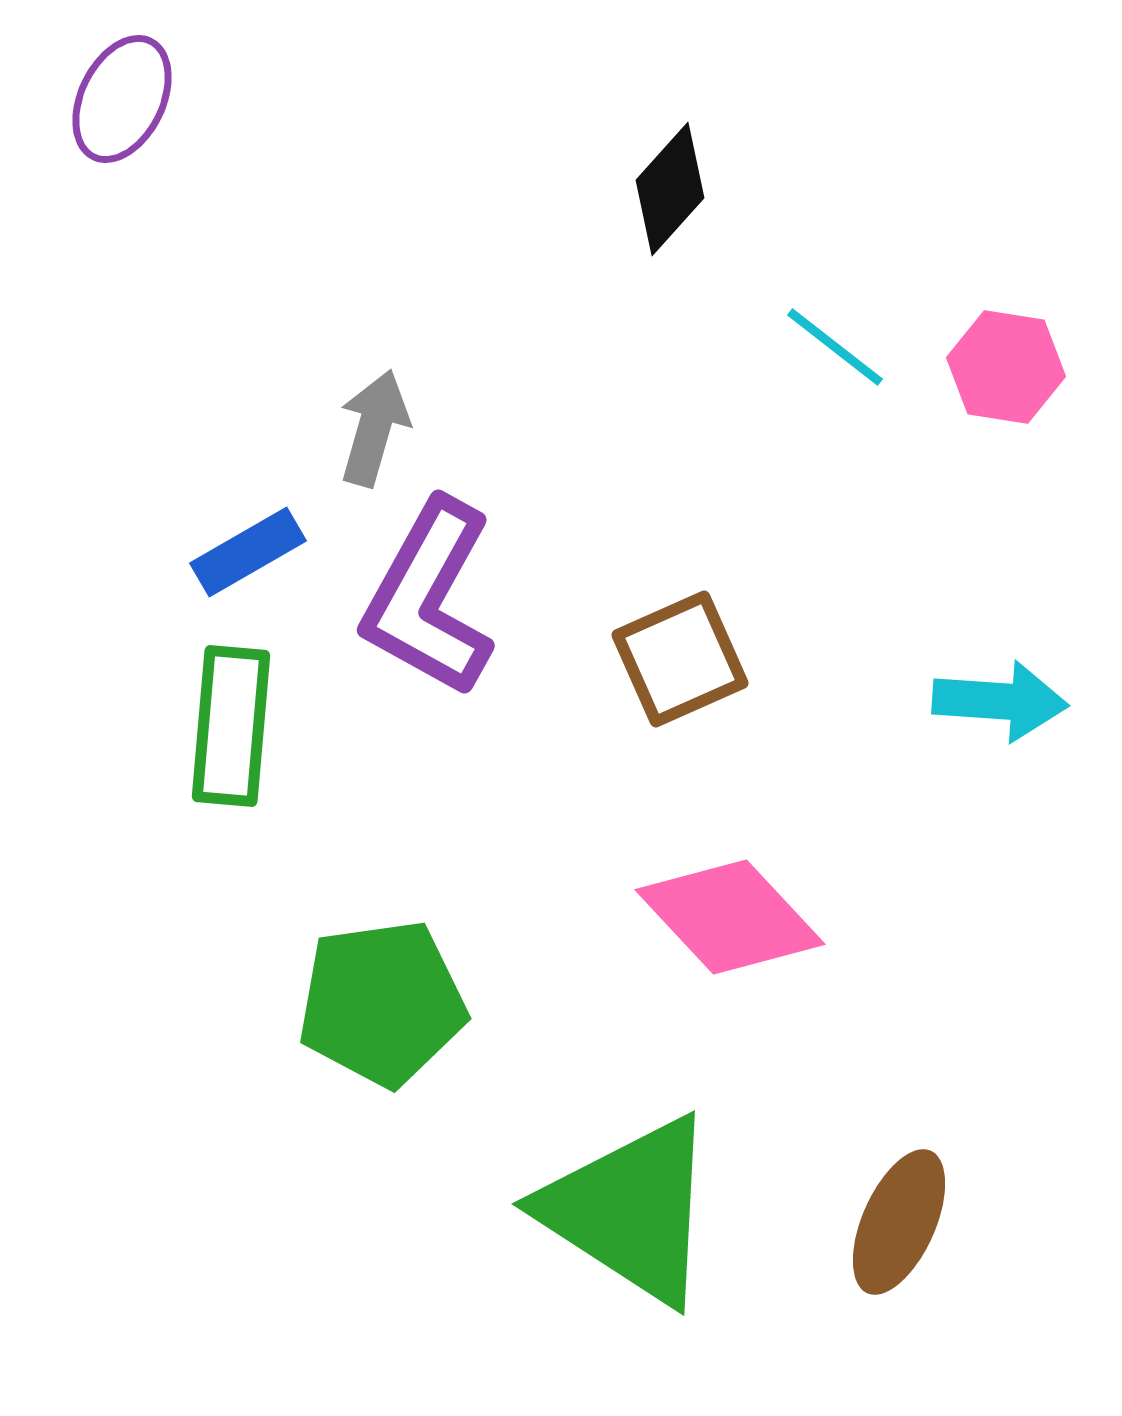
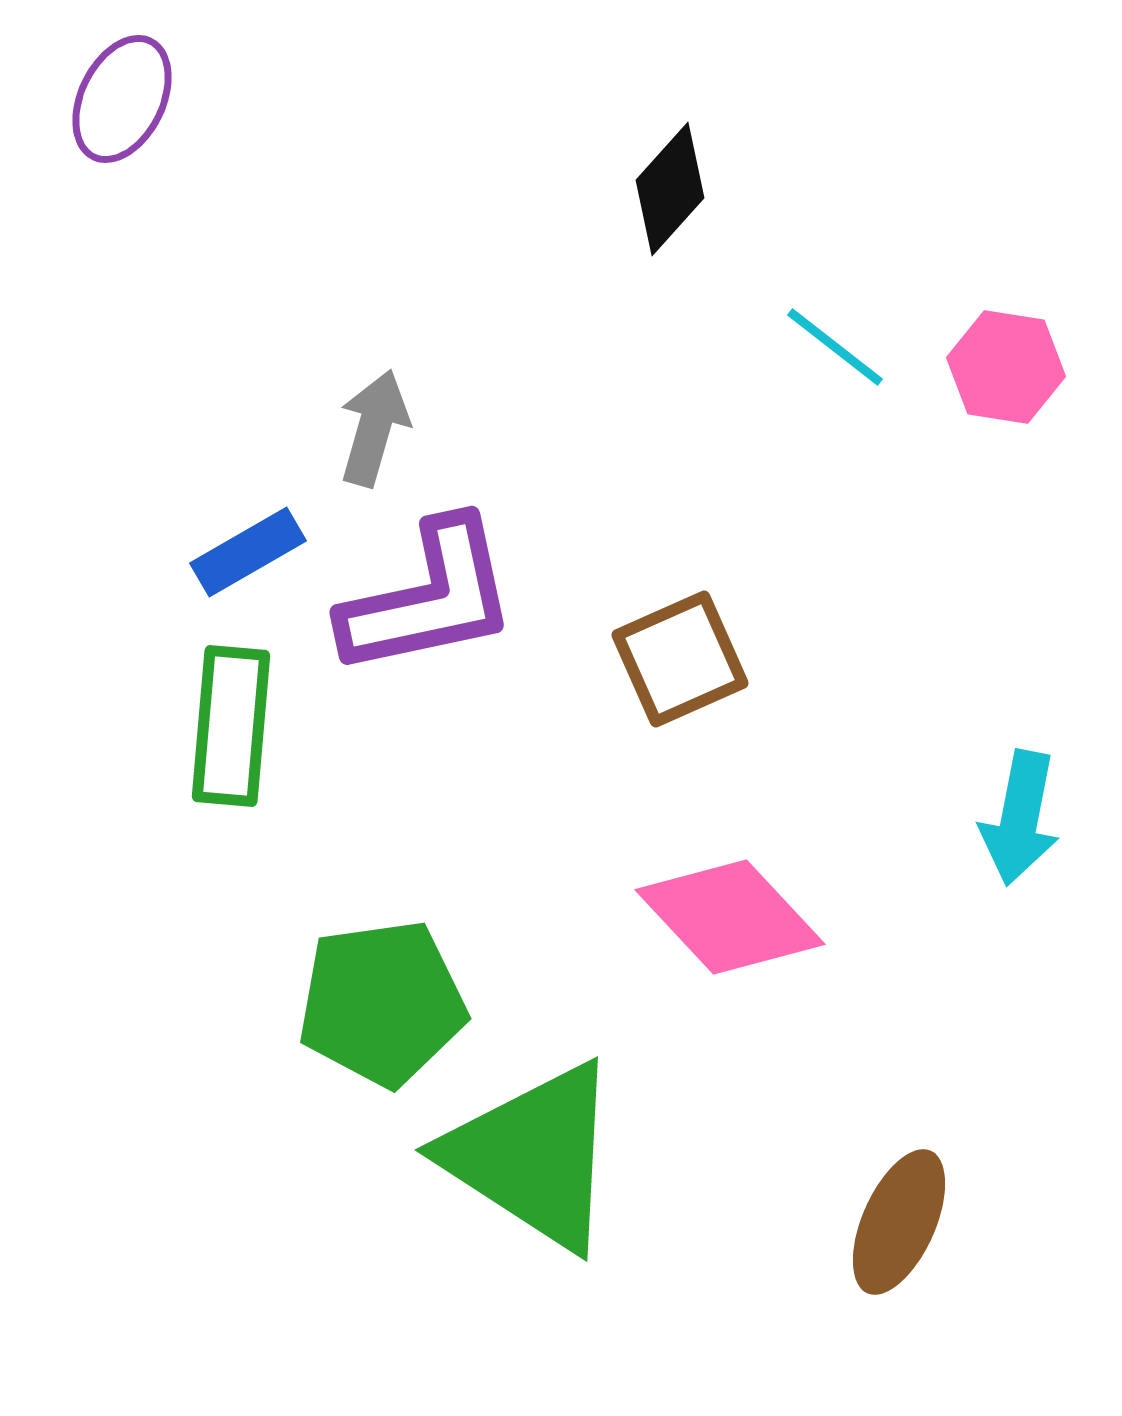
purple L-shape: rotated 131 degrees counterclockwise
cyan arrow: moved 20 px right, 117 px down; rotated 97 degrees clockwise
green triangle: moved 97 px left, 54 px up
